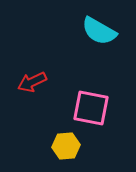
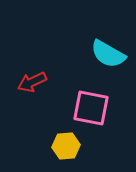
cyan semicircle: moved 9 px right, 23 px down
